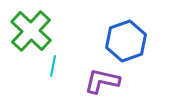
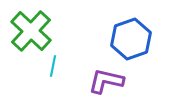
blue hexagon: moved 5 px right, 2 px up
purple L-shape: moved 4 px right
